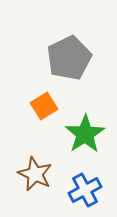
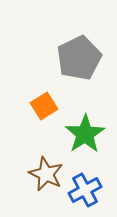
gray pentagon: moved 10 px right
brown star: moved 11 px right
